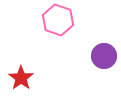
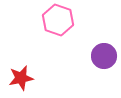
red star: rotated 25 degrees clockwise
